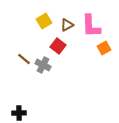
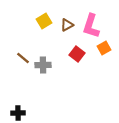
pink L-shape: rotated 20 degrees clockwise
red square: moved 19 px right, 8 px down
brown line: moved 1 px left, 1 px up
gray cross: rotated 28 degrees counterclockwise
black cross: moved 1 px left
